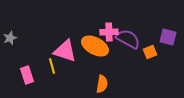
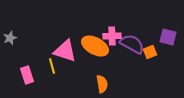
pink cross: moved 3 px right, 4 px down
purple semicircle: moved 4 px right, 5 px down
orange semicircle: rotated 18 degrees counterclockwise
